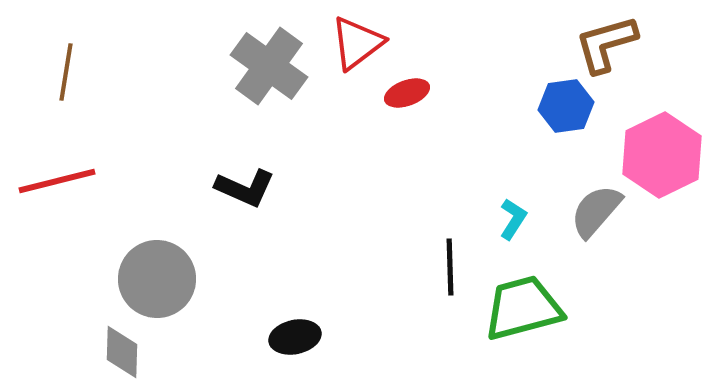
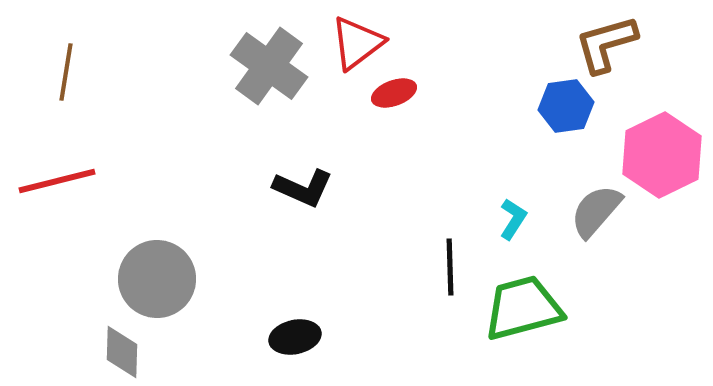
red ellipse: moved 13 px left
black L-shape: moved 58 px right
